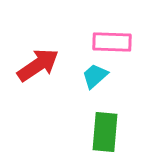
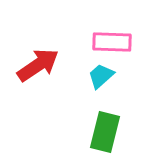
cyan trapezoid: moved 6 px right
green rectangle: rotated 9 degrees clockwise
